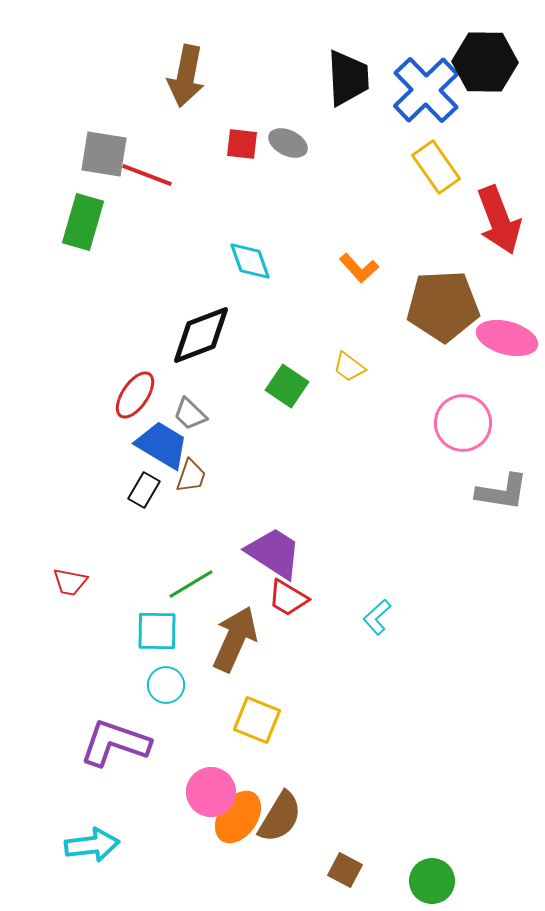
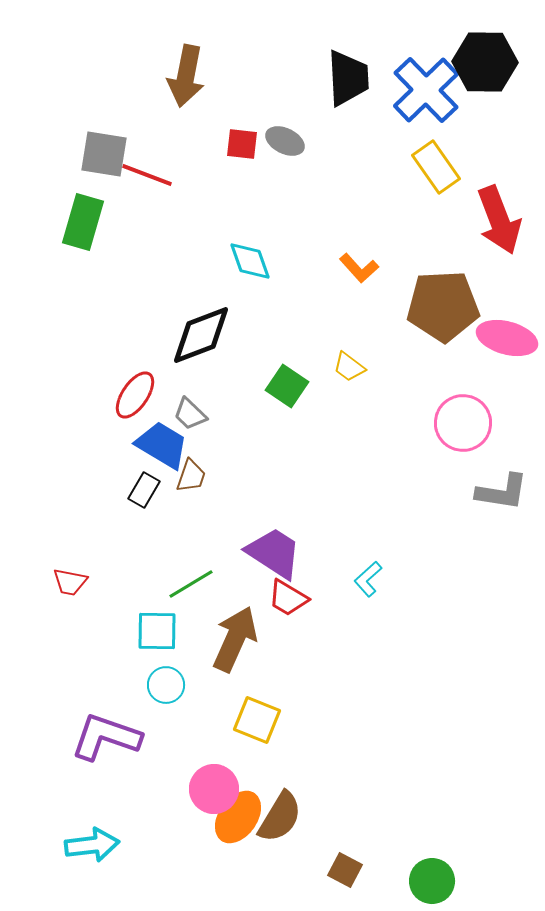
gray ellipse at (288, 143): moved 3 px left, 2 px up
cyan L-shape at (377, 617): moved 9 px left, 38 px up
purple L-shape at (115, 743): moved 9 px left, 6 px up
pink circle at (211, 792): moved 3 px right, 3 px up
